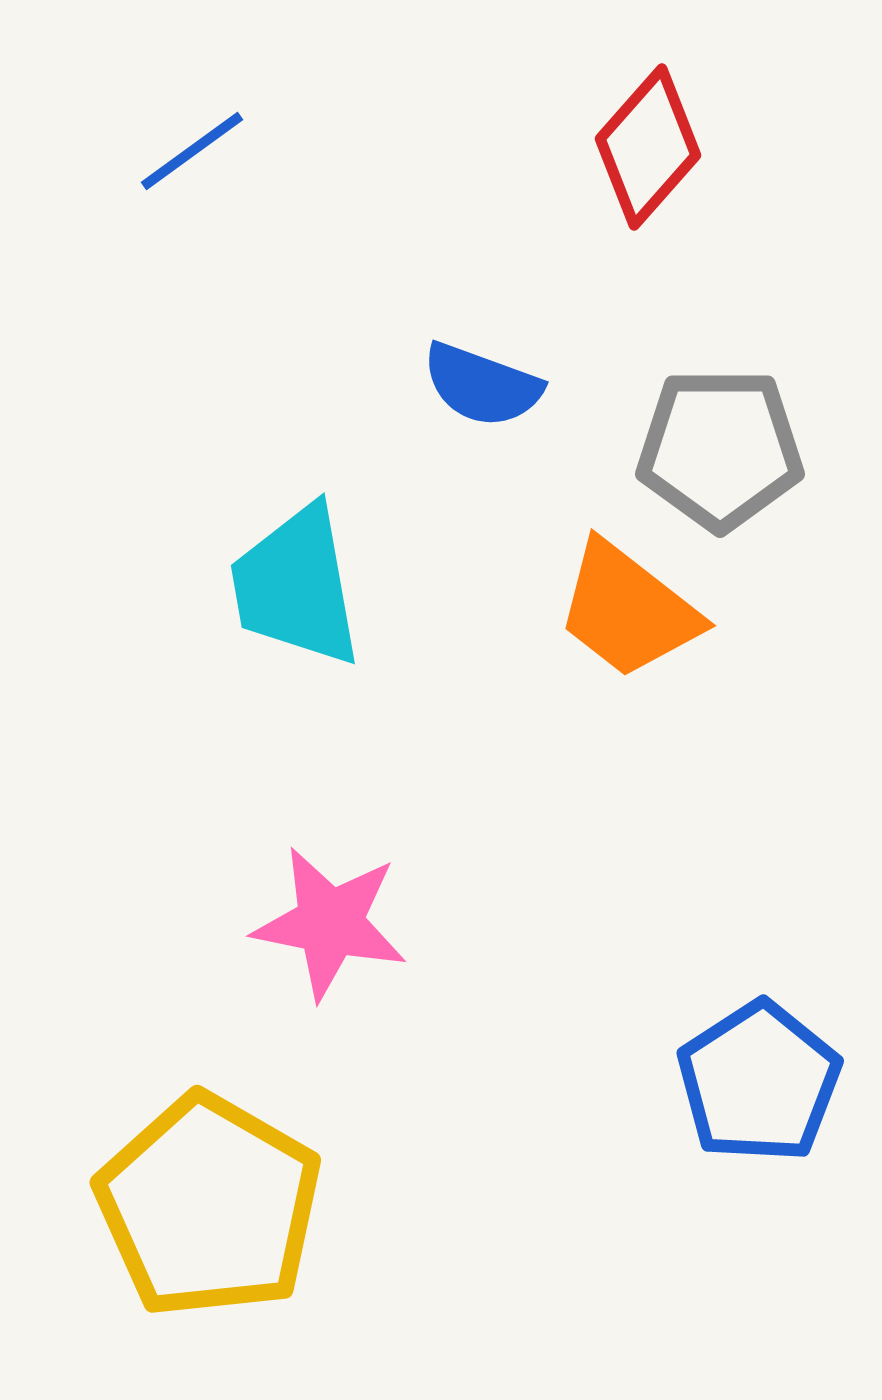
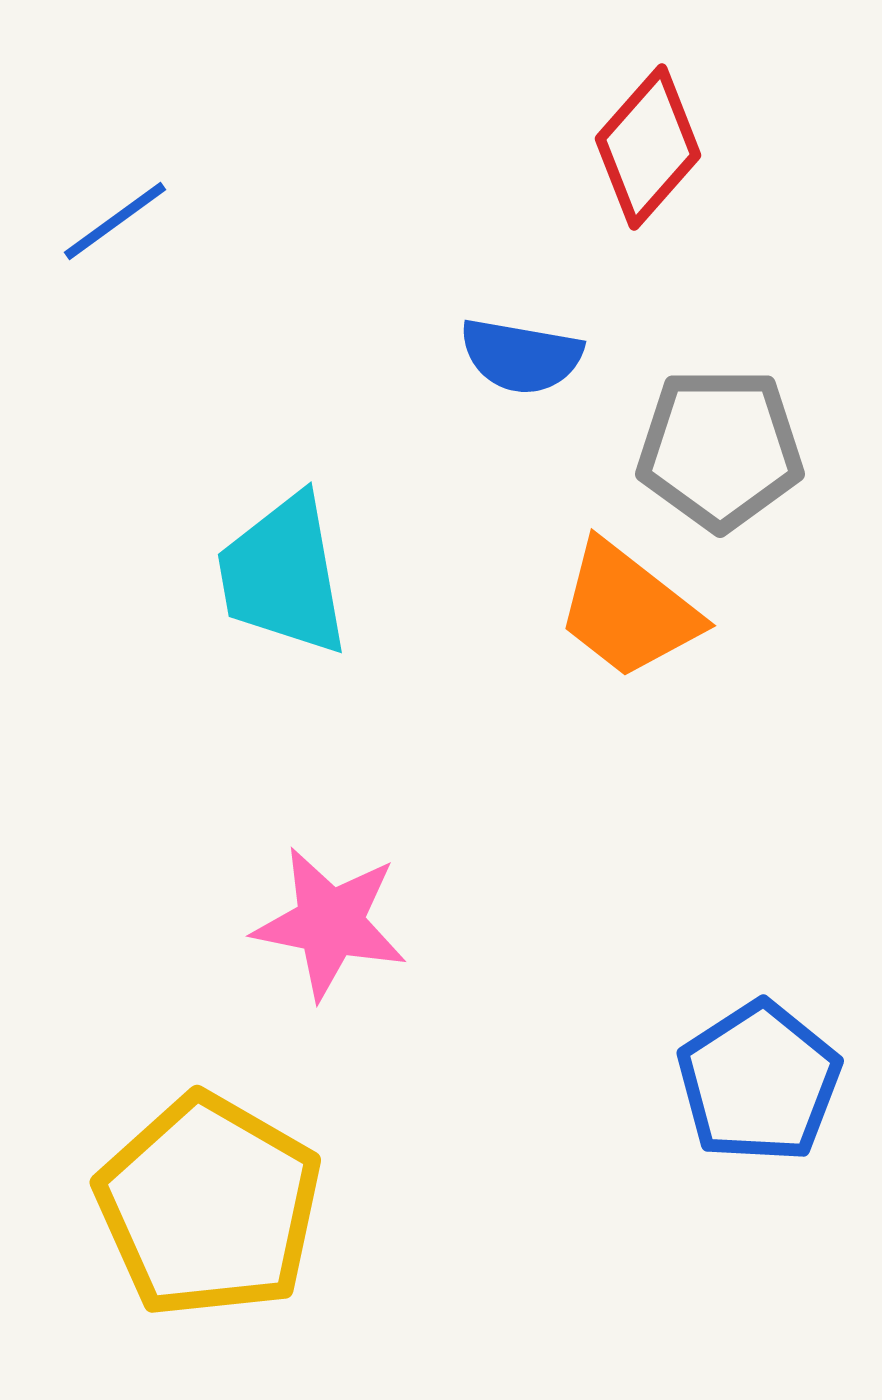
blue line: moved 77 px left, 70 px down
blue semicircle: moved 39 px right, 29 px up; rotated 10 degrees counterclockwise
cyan trapezoid: moved 13 px left, 11 px up
